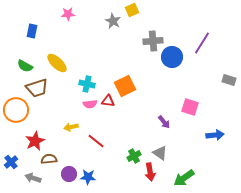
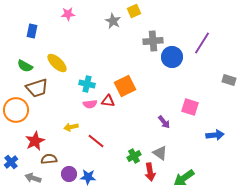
yellow square: moved 2 px right, 1 px down
